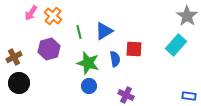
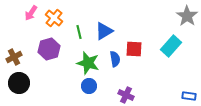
orange cross: moved 1 px right, 2 px down
cyan rectangle: moved 5 px left, 1 px down
